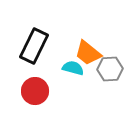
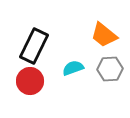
orange trapezoid: moved 16 px right, 18 px up
cyan semicircle: rotated 35 degrees counterclockwise
red circle: moved 5 px left, 10 px up
